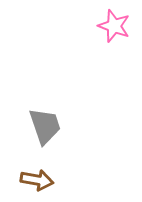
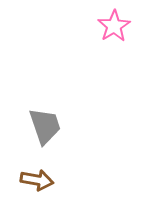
pink star: rotated 20 degrees clockwise
